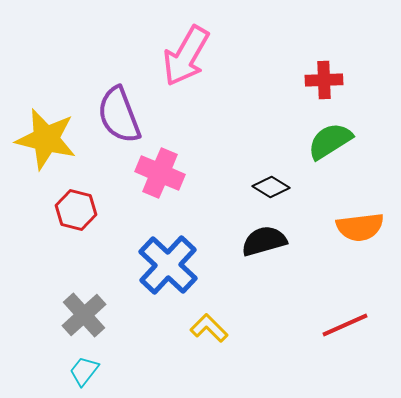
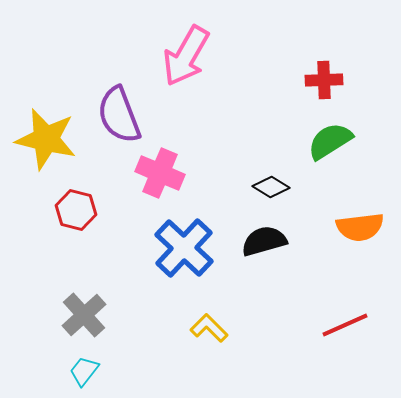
blue cross: moved 16 px right, 17 px up
